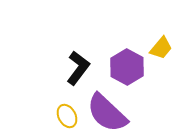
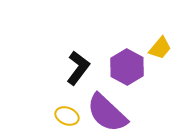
yellow trapezoid: moved 1 px left
yellow ellipse: rotated 40 degrees counterclockwise
